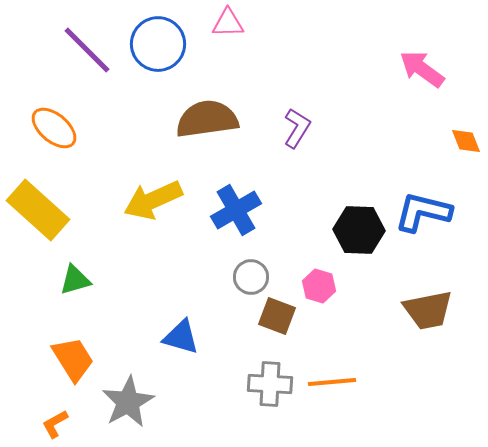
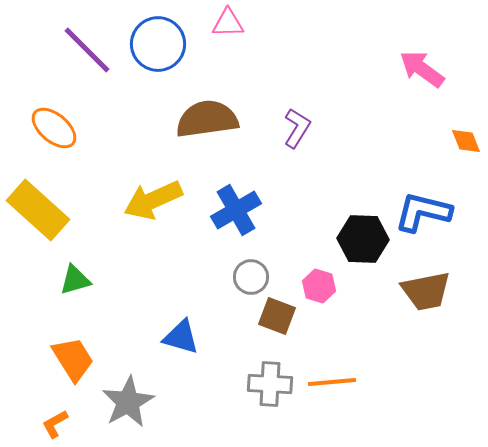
black hexagon: moved 4 px right, 9 px down
brown trapezoid: moved 2 px left, 19 px up
